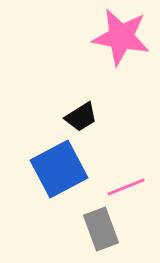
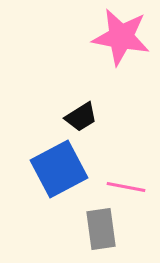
pink line: rotated 33 degrees clockwise
gray rectangle: rotated 12 degrees clockwise
